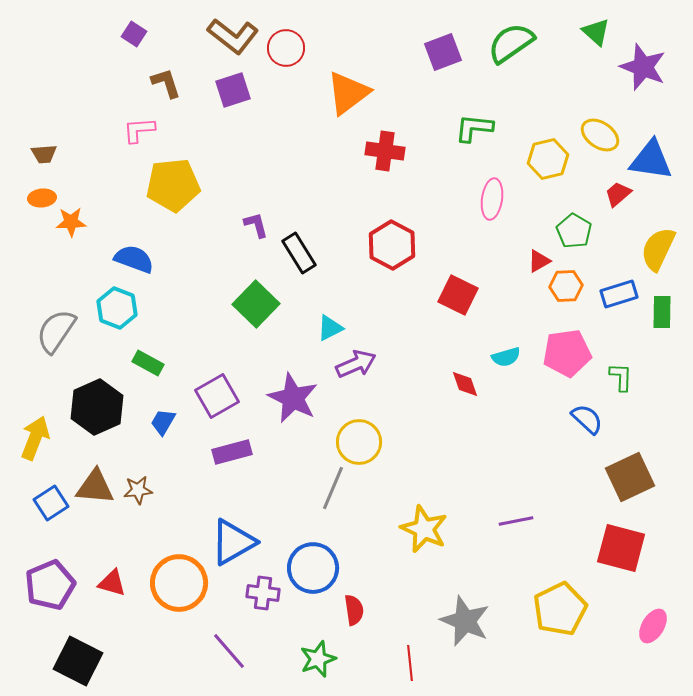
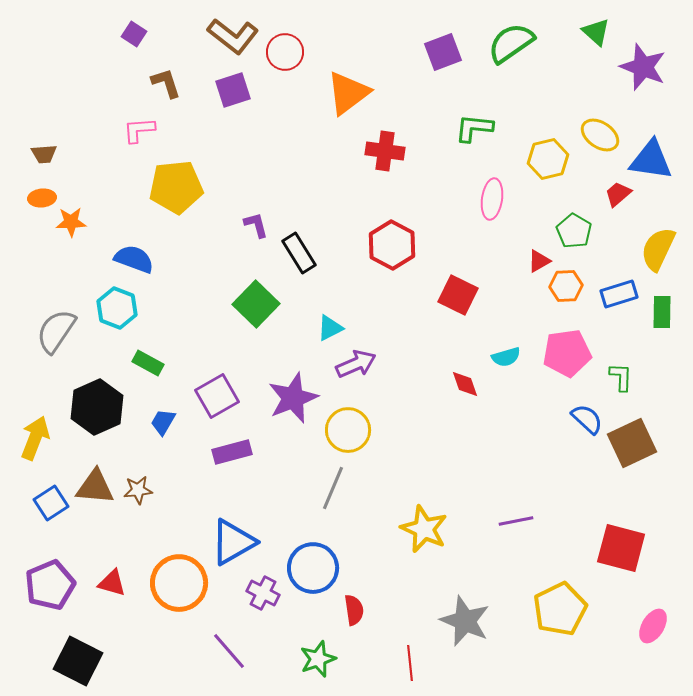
red circle at (286, 48): moved 1 px left, 4 px down
yellow pentagon at (173, 185): moved 3 px right, 2 px down
purple star at (293, 398): rotated 24 degrees clockwise
yellow circle at (359, 442): moved 11 px left, 12 px up
brown square at (630, 477): moved 2 px right, 34 px up
purple cross at (263, 593): rotated 20 degrees clockwise
